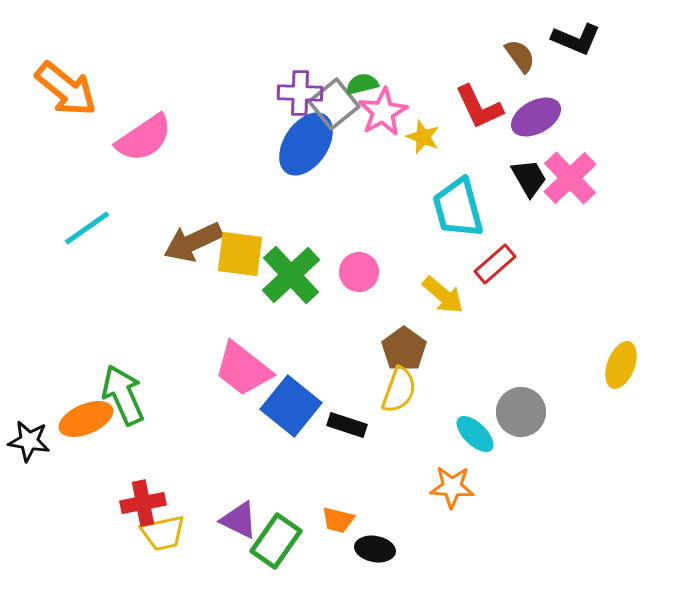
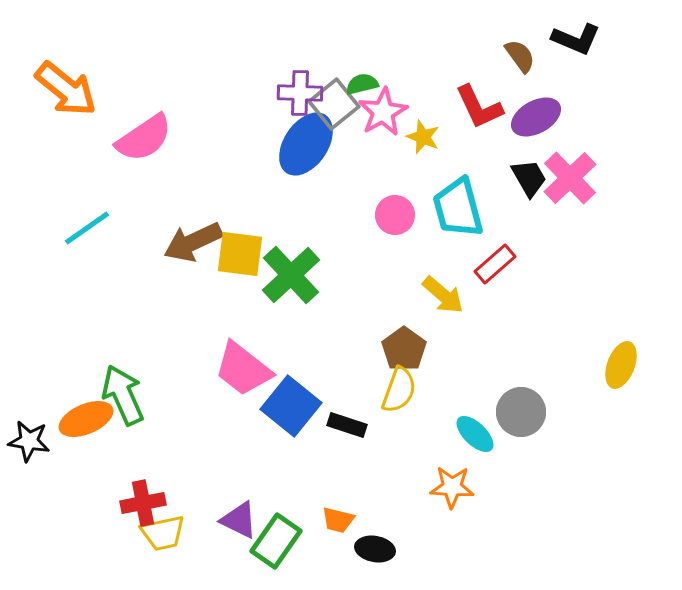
pink circle: moved 36 px right, 57 px up
